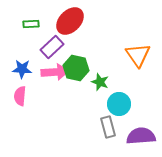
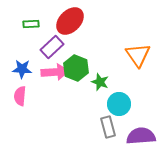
green hexagon: rotated 10 degrees clockwise
